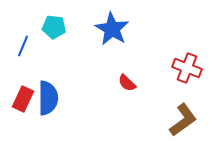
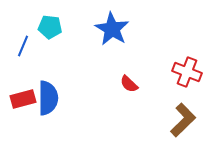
cyan pentagon: moved 4 px left
red cross: moved 4 px down
red semicircle: moved 2 px right, 1 px down
red rectangle: rotated 50 degrees clockwise
brown L-shape: rotated 8 degrees counterclockwise
